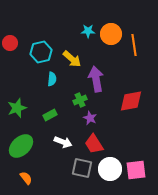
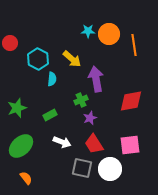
orange circle: moved 2 px left
cyan hexagon: moved 3 px left, 7 px down; rotated 20 degrees counterclockwise
green cross: moved 1 px right
purple star: rotated 24 degrees clockwise
white arrow: moved 1 px left
pink square: moved 6 px left, 25 px up
